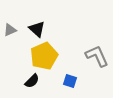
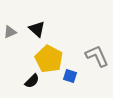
gray triangle: moved 2 px down
yellow pentagon: moved 5 px right, 3 px down; rotated 20 degrees counterclockwise
blue square: moved 5 px up
